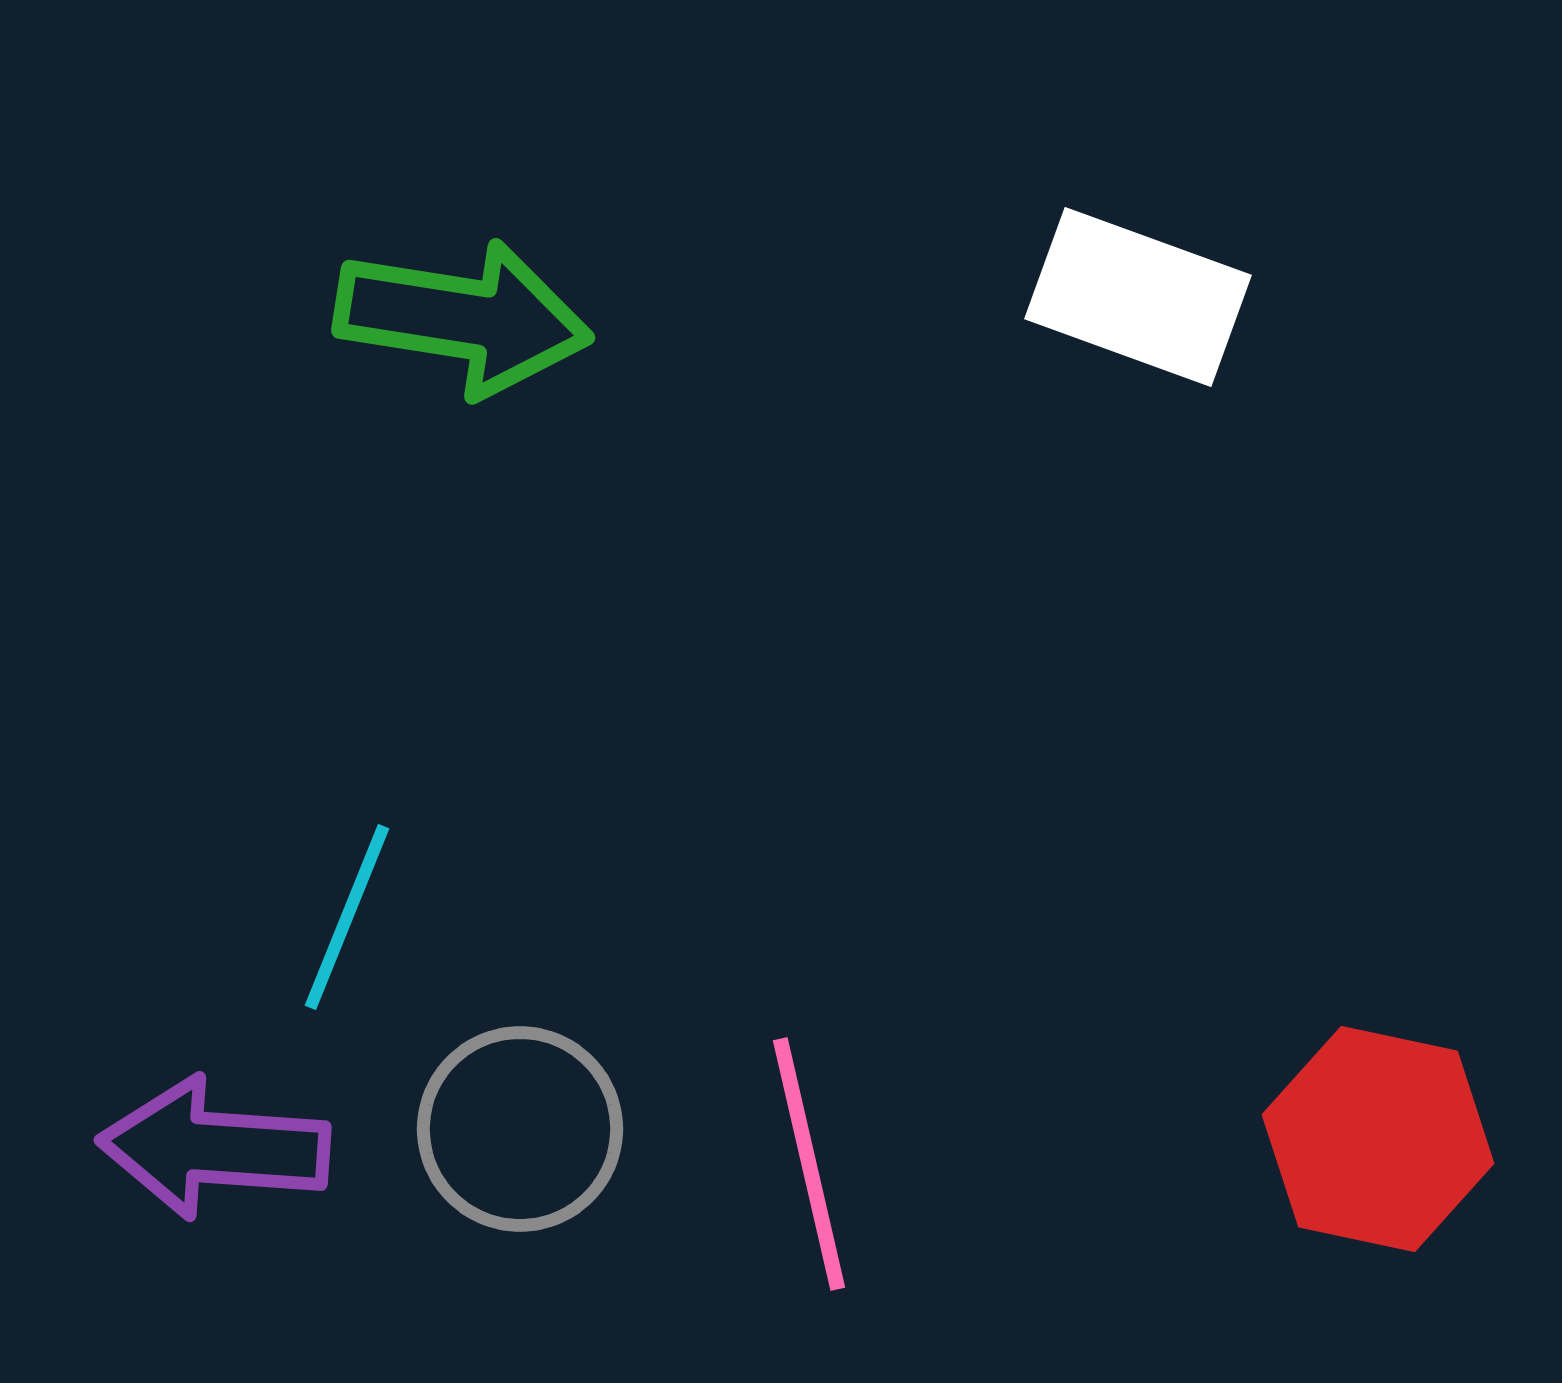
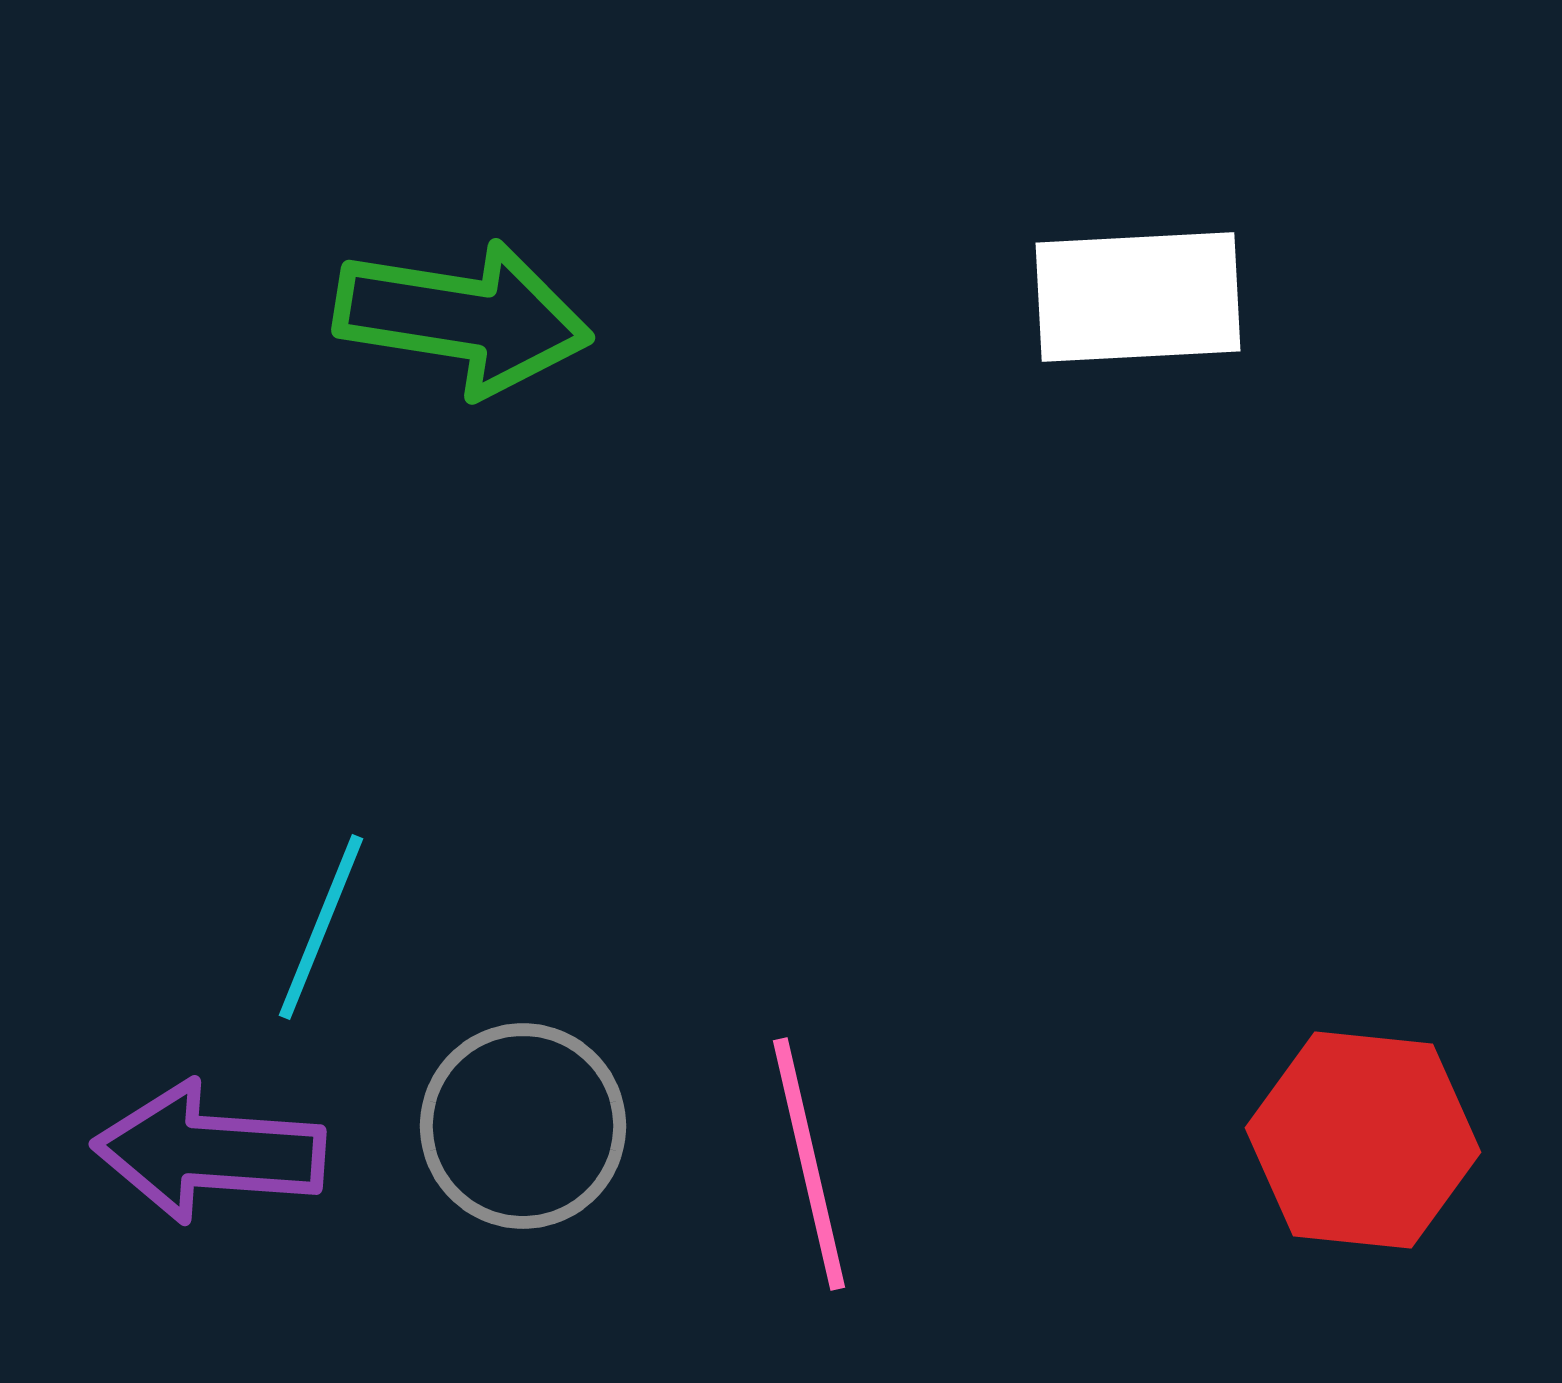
white rectangle: rotated 23 degrees counterclockwise
cyan line: moved 26 px left, 10 px down
gray circle: moved 3 px right, 3 px up
red hexagon: moved 15 px left, 1 px down; rotated 6 degrees counterclockwise
purple arrow: moved 5 px left, 4 px down
